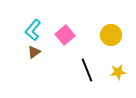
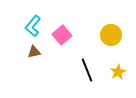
cyan L-shape: moved 4 px up
pink square: moved 3 px left
brown triangle: rotated 24 degrees clockwise
yellow star: rotated 21 degrees counterclockwise
